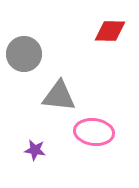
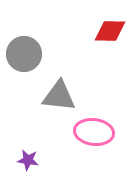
purple star: moved 7 px left, 10 px down
